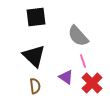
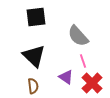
brown semicircle: moved 2 px left
